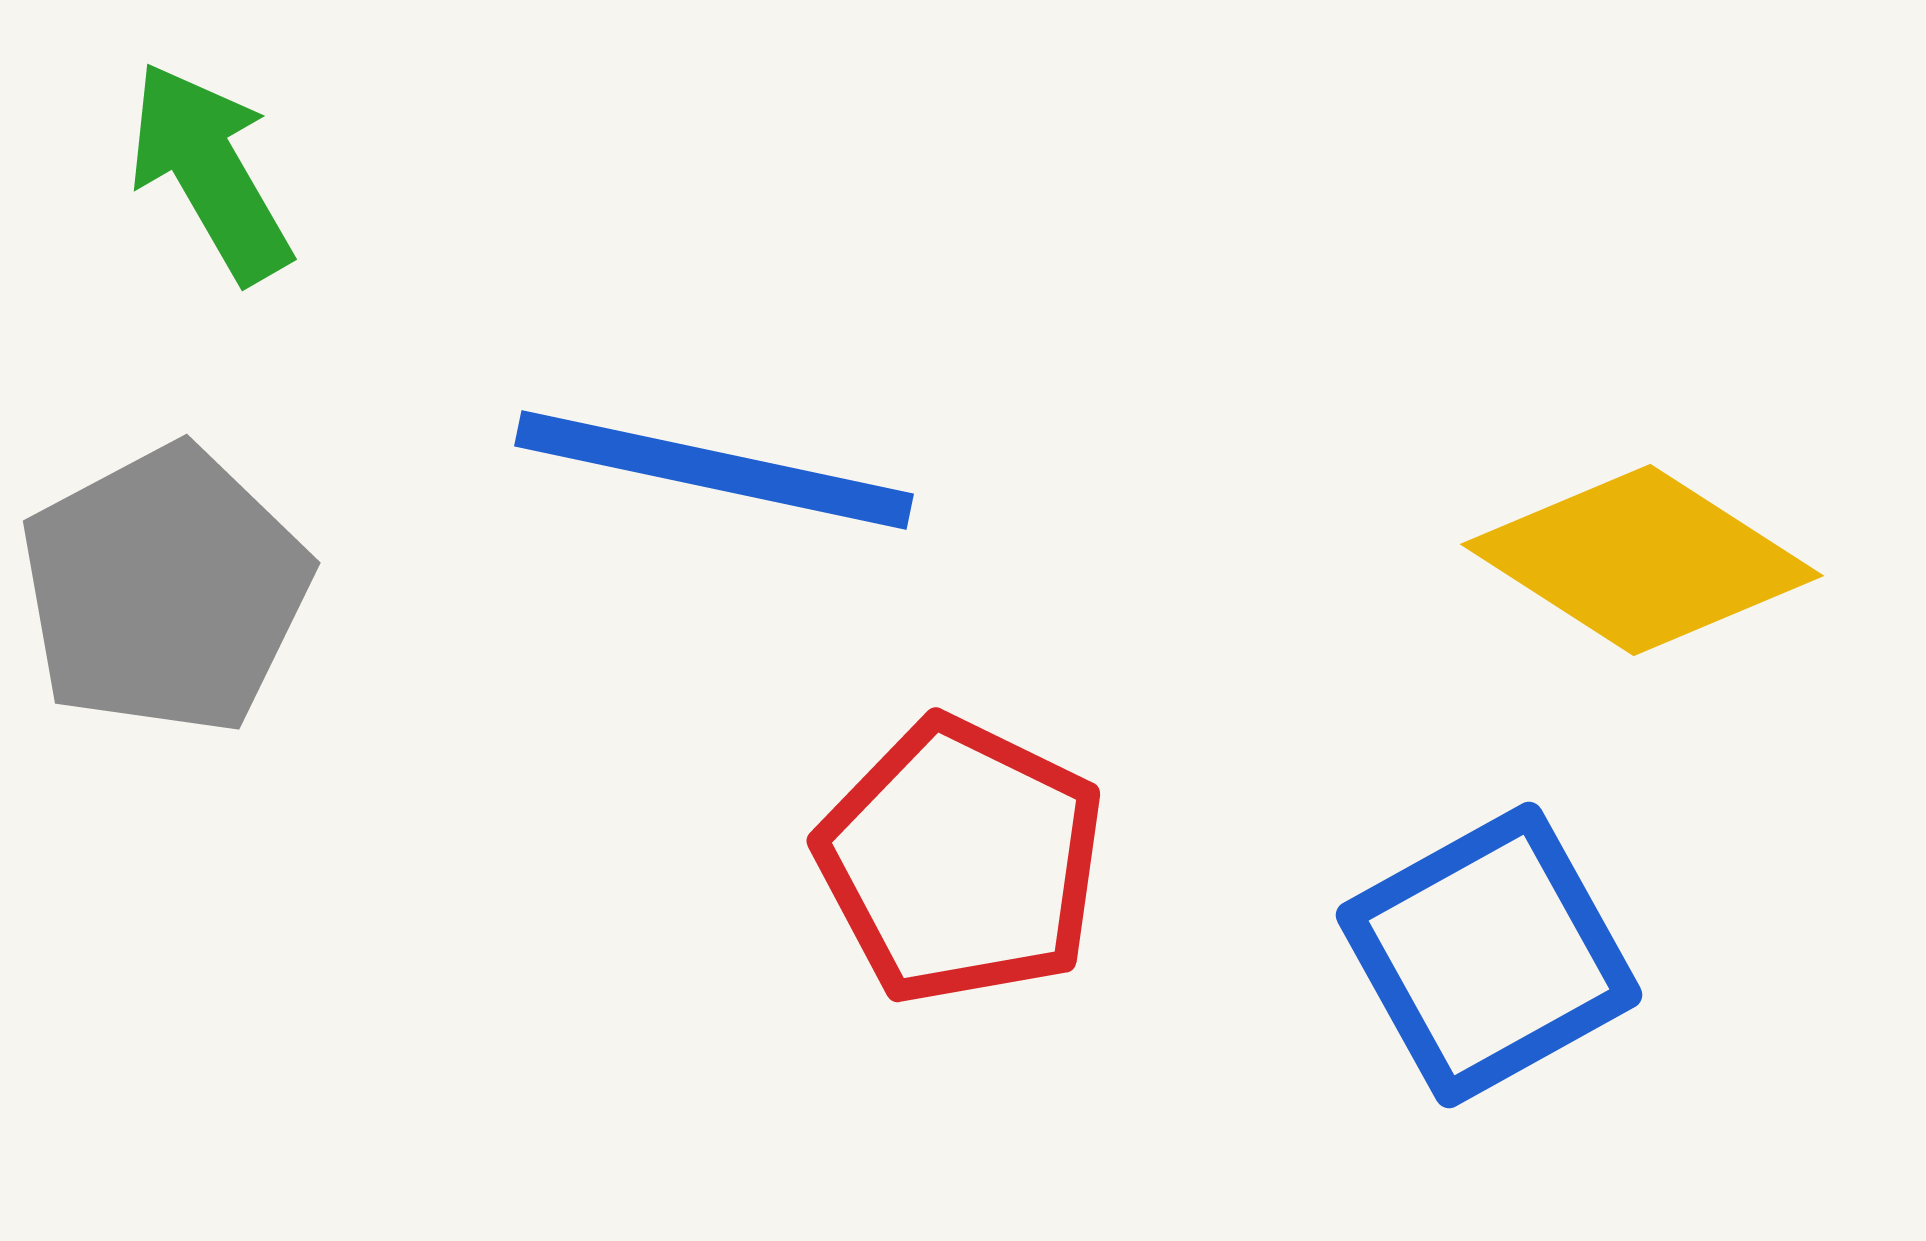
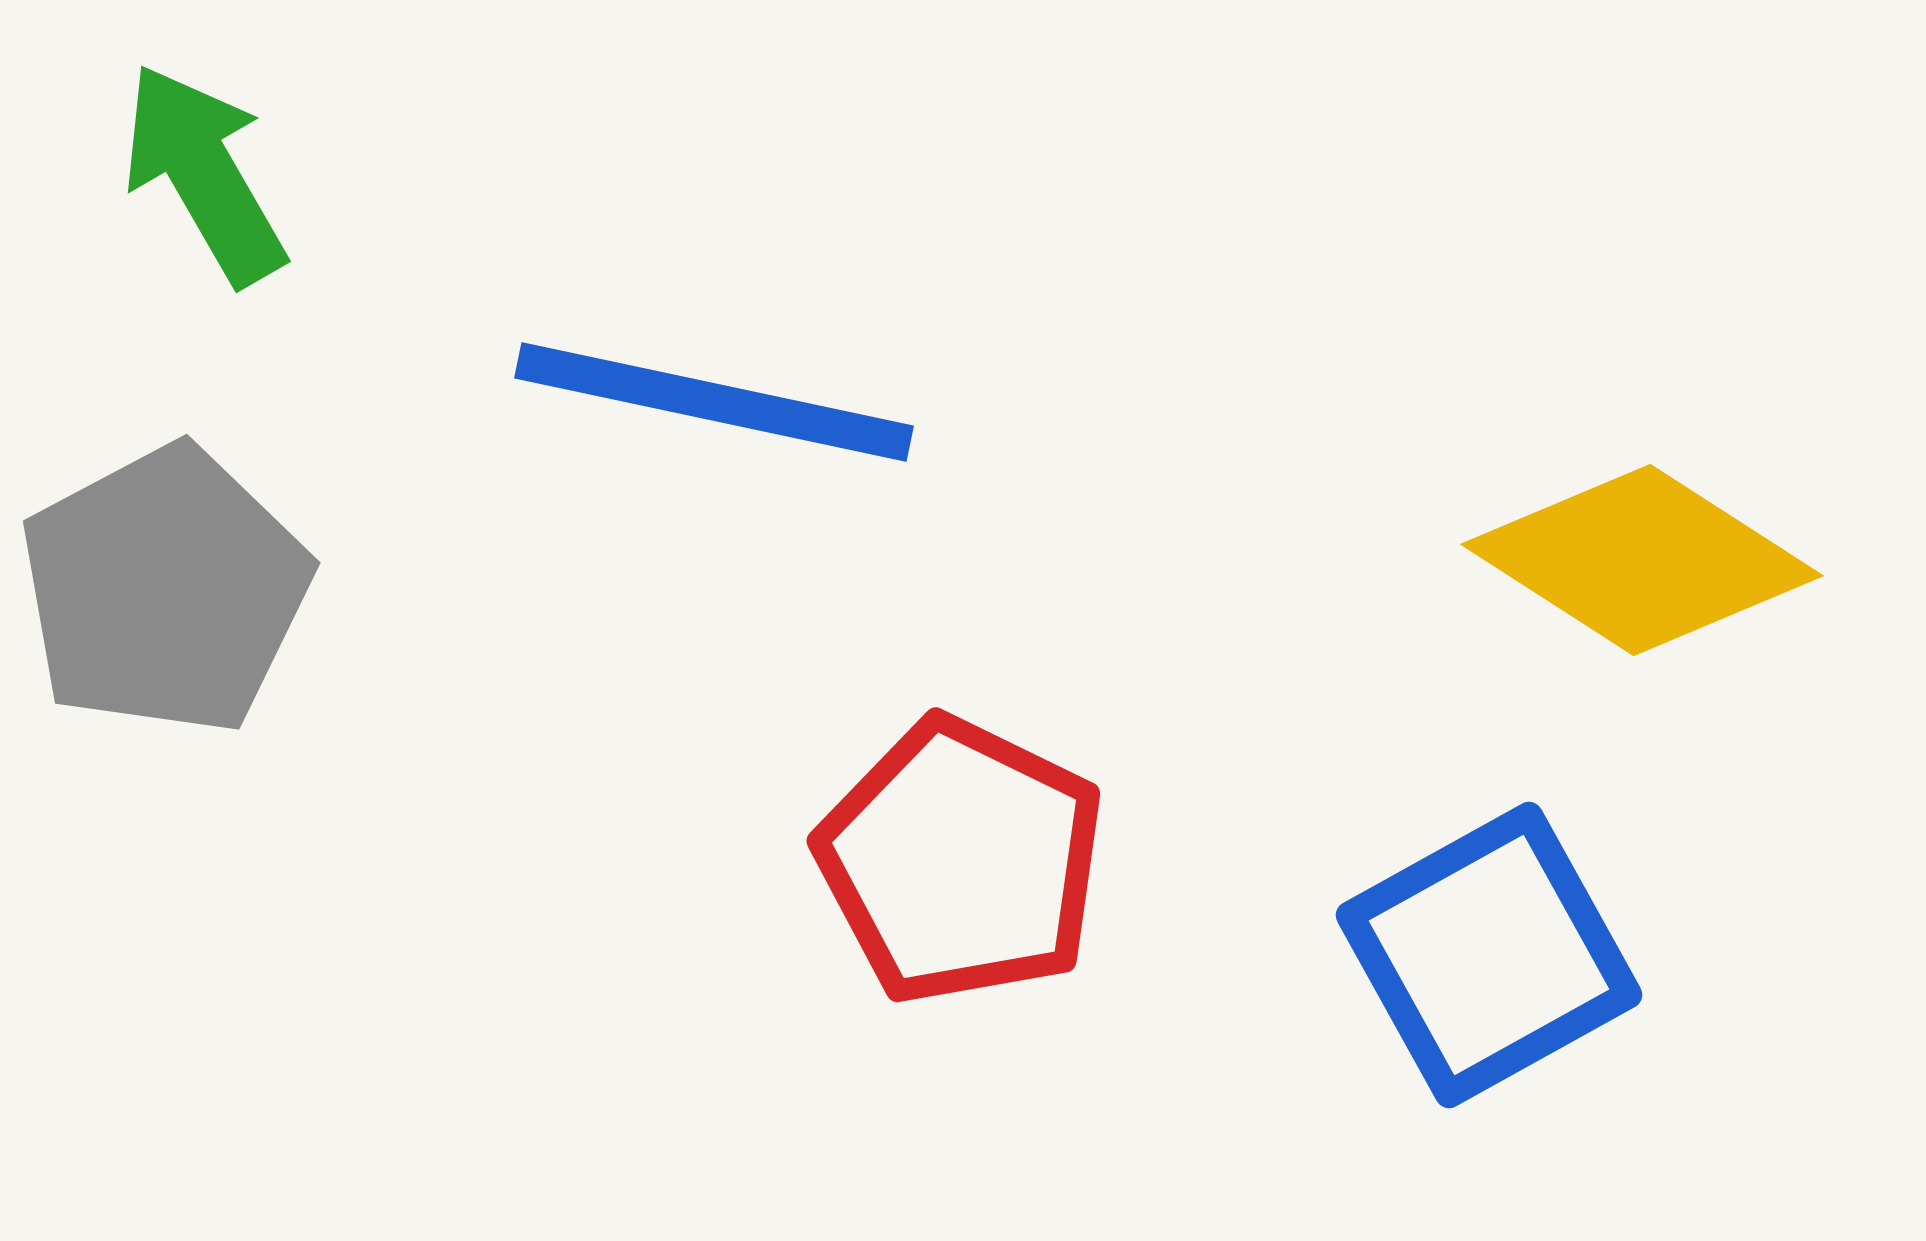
green arrow: moved 6 px left, 2 px down
blue line: moved 68 px up
